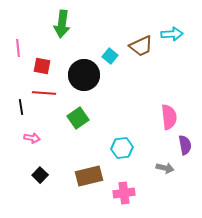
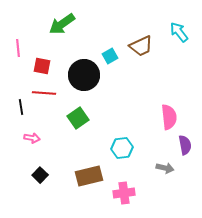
green arrow: rotated 48 degrees clockwise
cyan arrow: moved 7 px right, 2 px up; rotated 125 degrees counterclockwise
cyan square: rotated 21 degrees clockwise
